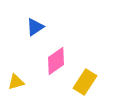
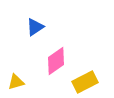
yellow rectangle: rotated 30 degrees clockwise
